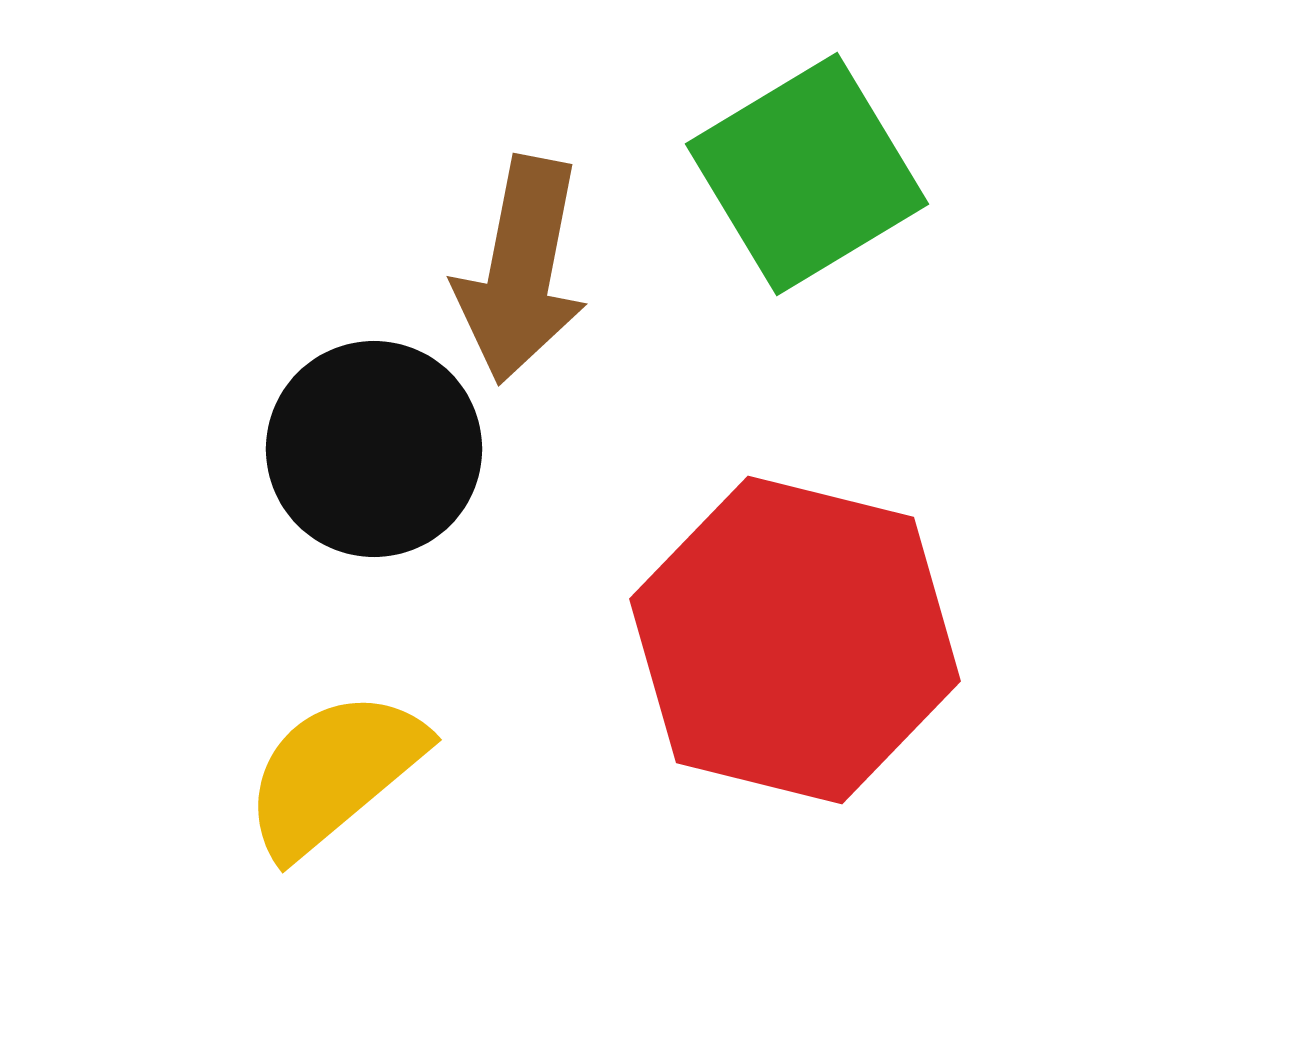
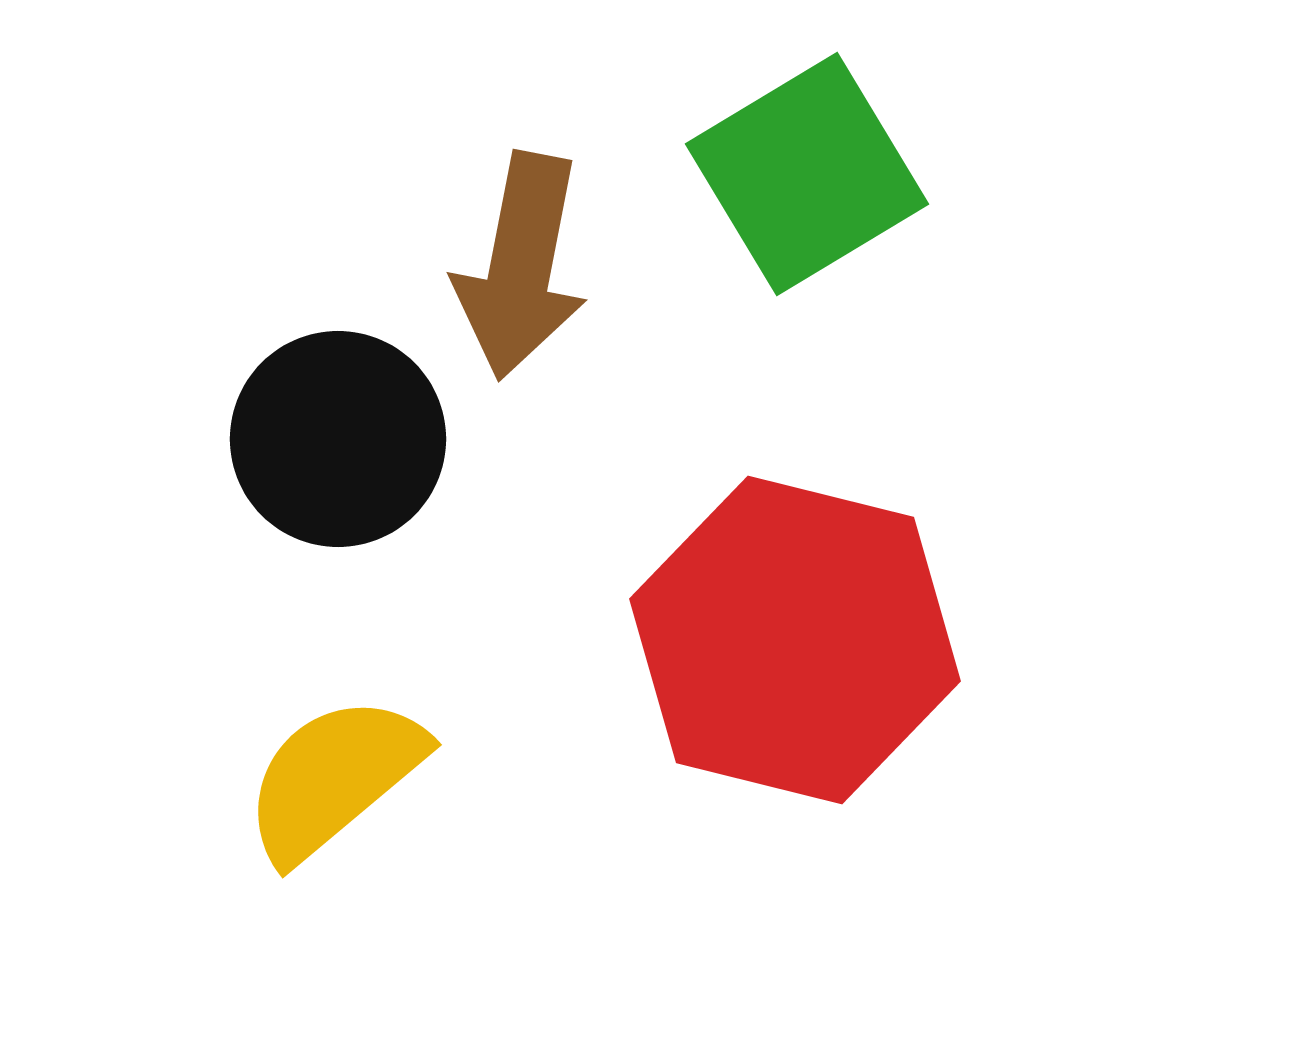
brown arrow: moved 4 px up
black circle: moved 36 px left, 10 px up
yellow semicircle: moved 5 px down
